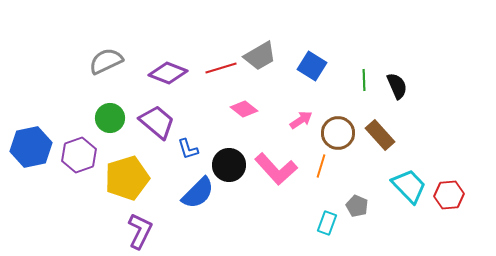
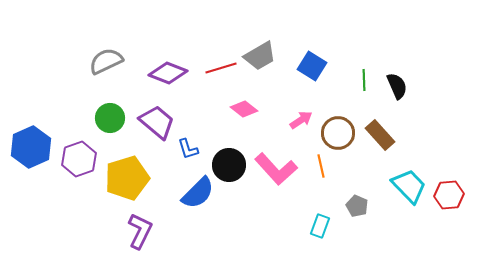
blue hexagon: rotated 12 degrees counterclockwise
purple hexagon: moved 4 px down
orange line: rotated 30 degrees counterclockwise
cyan rectangle: moved 7 px left, 3 px down
